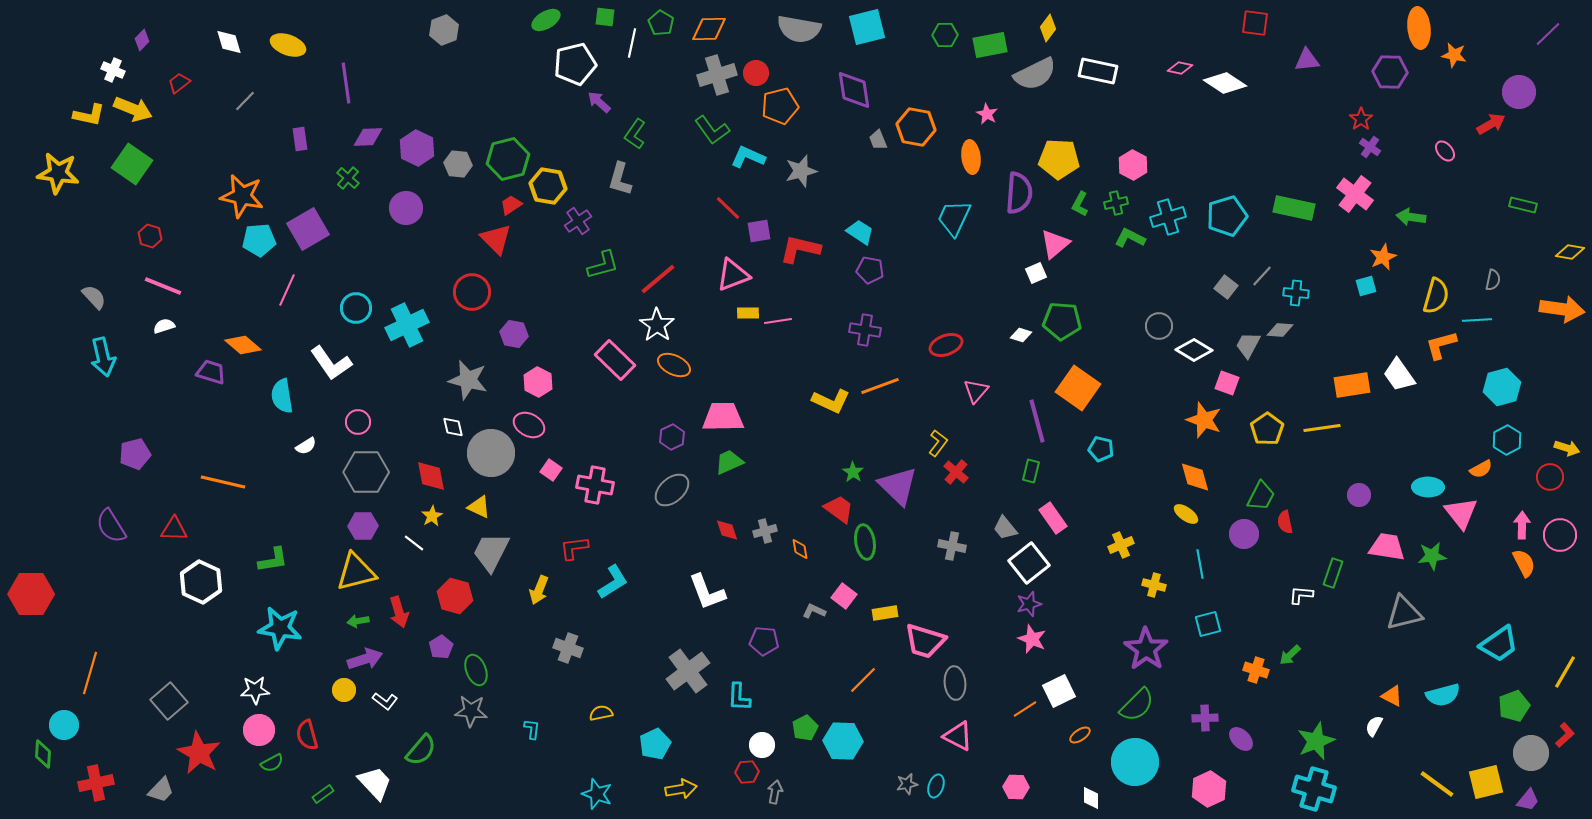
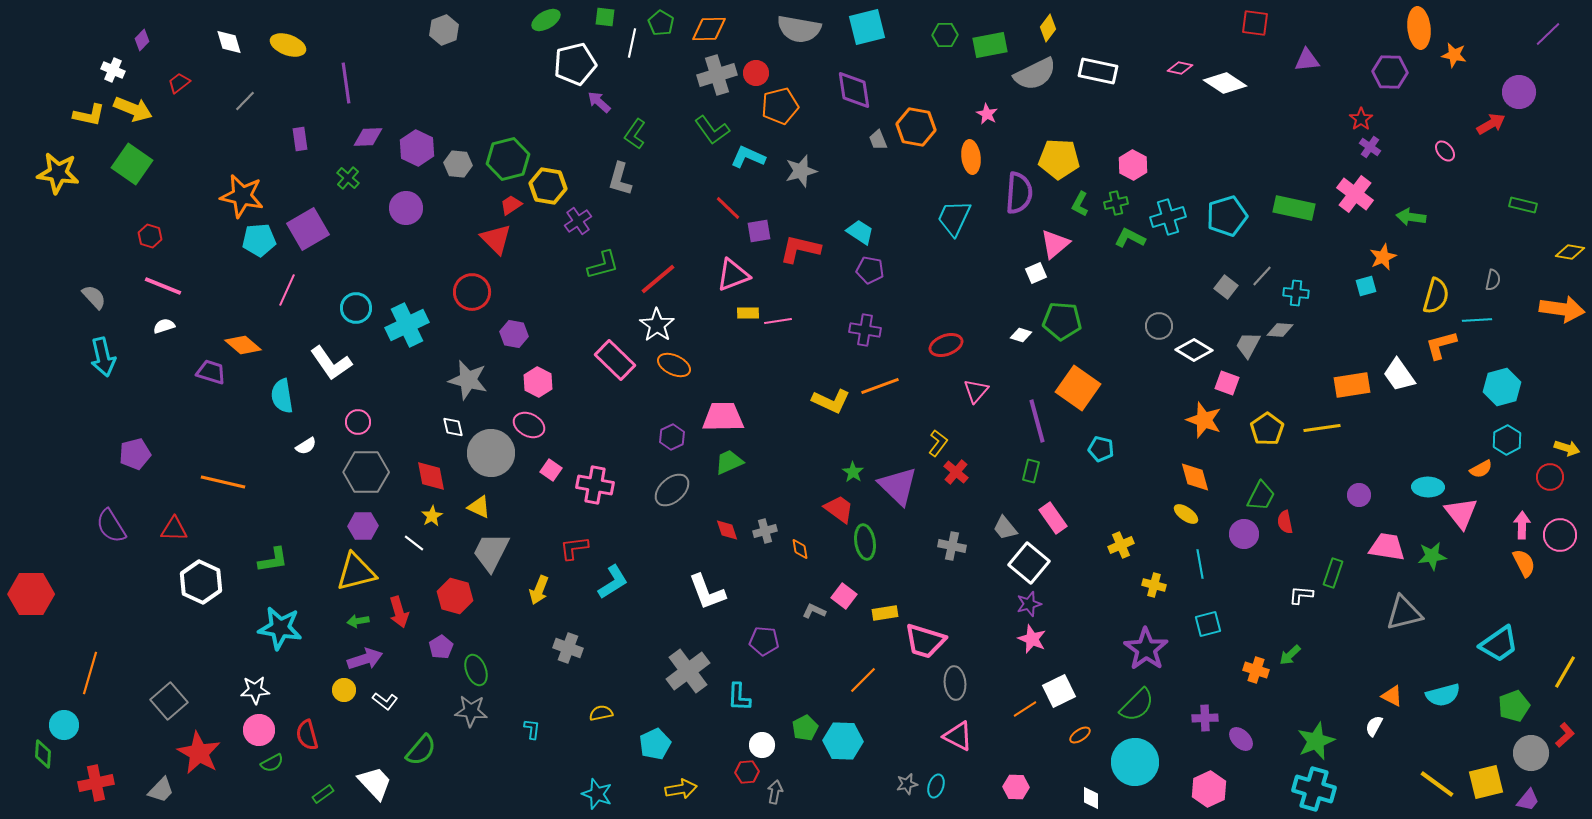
white square at (1029, 563): rotated 12 degrees counterclockwise
